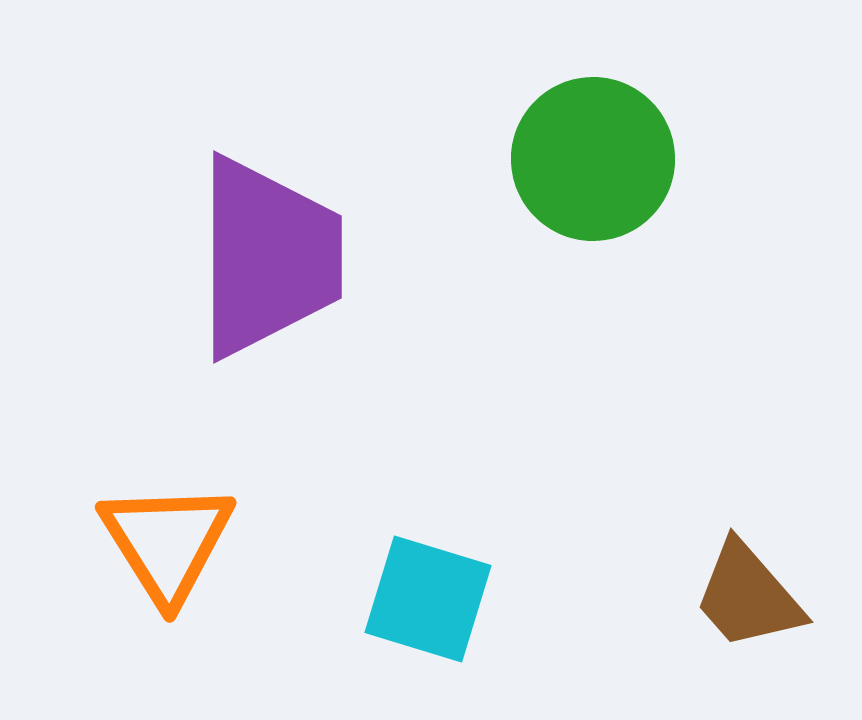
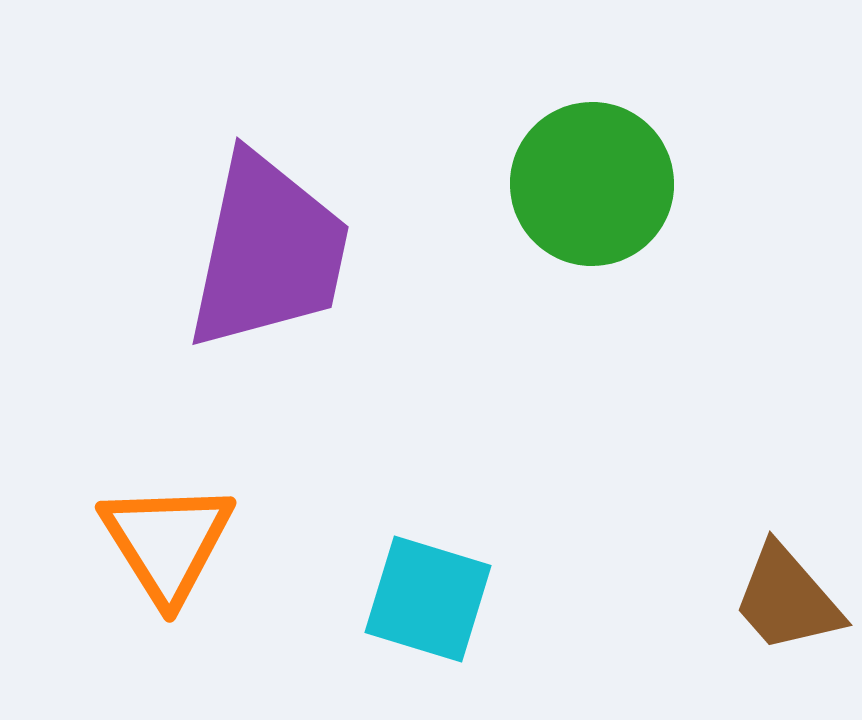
green circle: moved 1 px left, 25 px down
purple trapezoid: moved 5 px up; rotated 12 degrees clockwise
brown trapezoid: moved 39 px right, 3 px down
